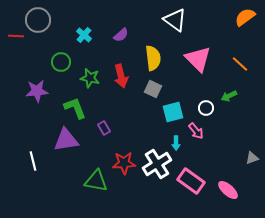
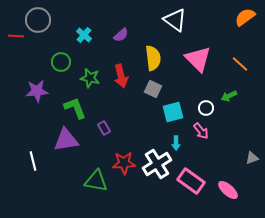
pink arrow: moved 5 px right
